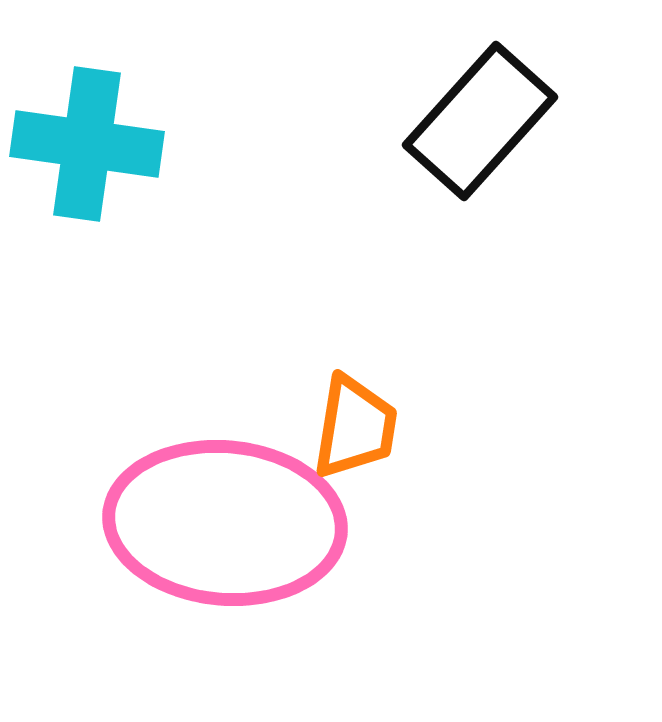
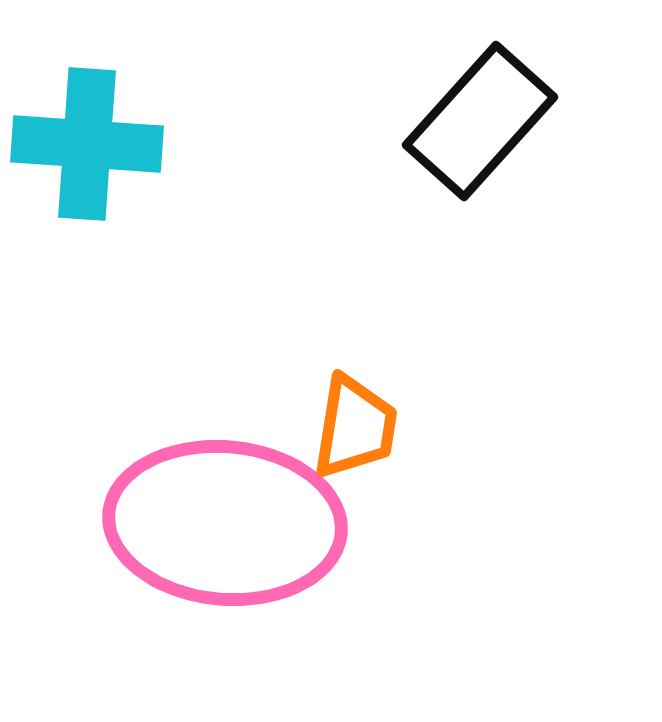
cyan cross: rotated 4 degrees counterclockwise
